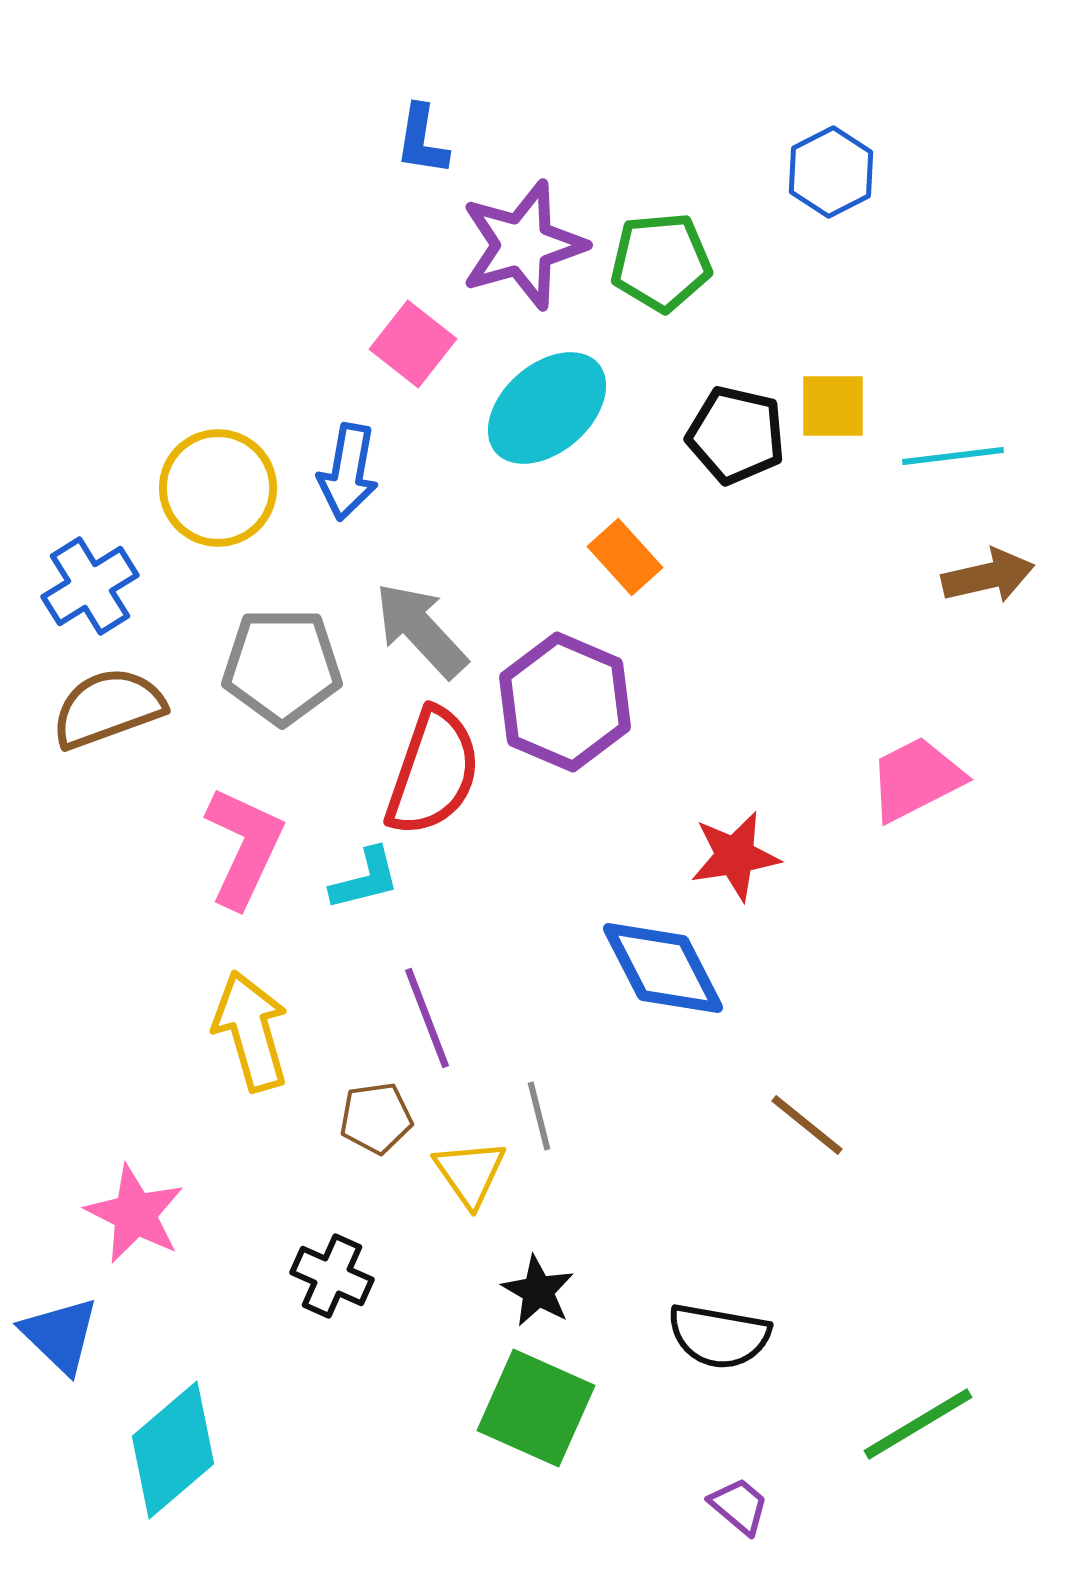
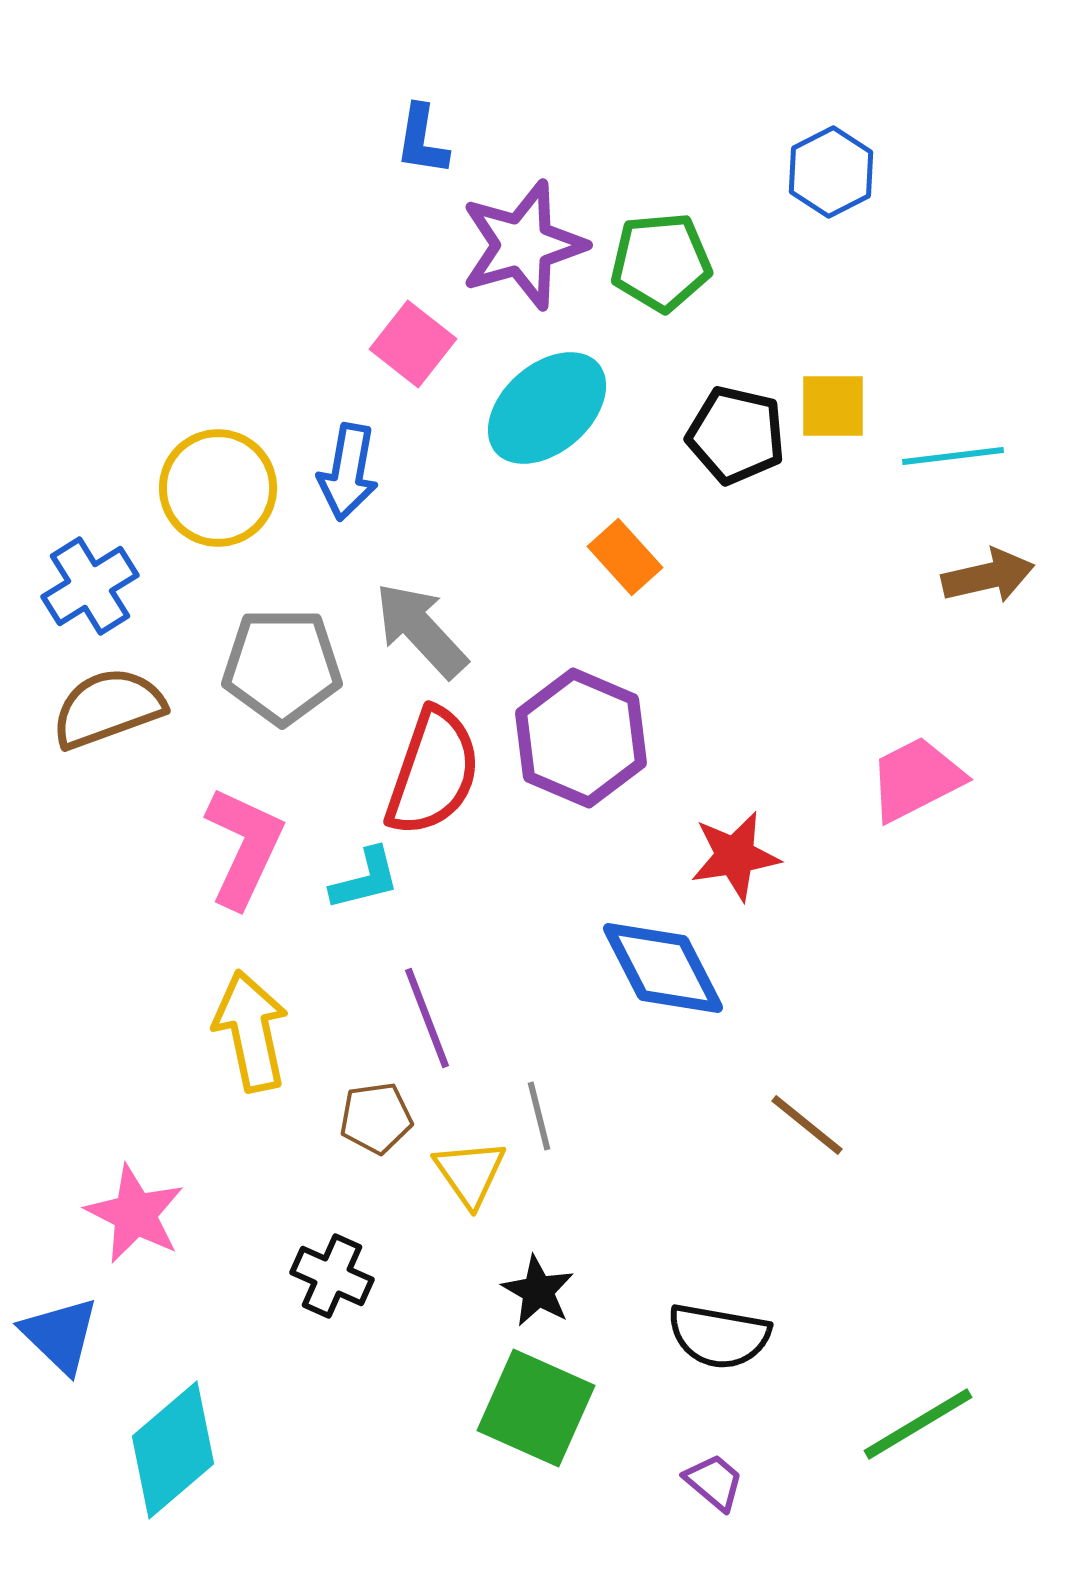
purple hexagon: moved 16 px right, 36 px down
yellow arrow: rotated 4 degrees clockwise
purple trapezoid: moved 25 px left, 24 px up
